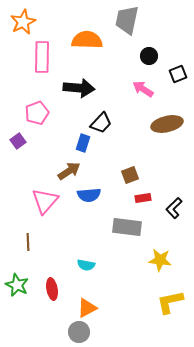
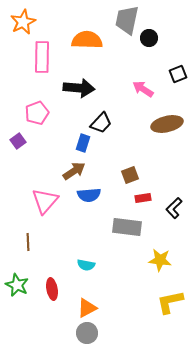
black circle: moved 18 px up
brown arrow: moved 5 px right
gray circle: moved 8 px right, 1 px down
